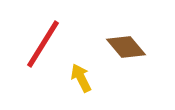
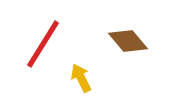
brown diamond: moved 2 px right, 6 px up
